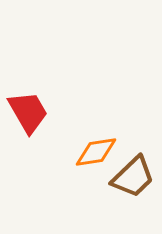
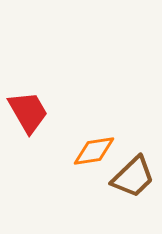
orange diamond: moved 2 px left, 1 px up
